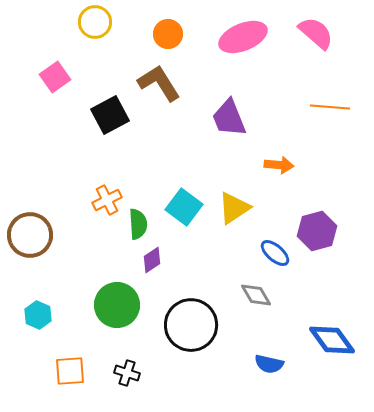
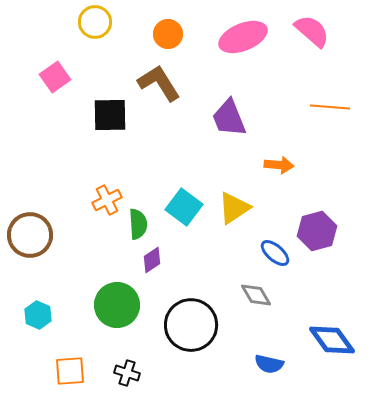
pink semicircle: moved 4 px left, 2 px up
black square: rotated 27 degrees clockwise
